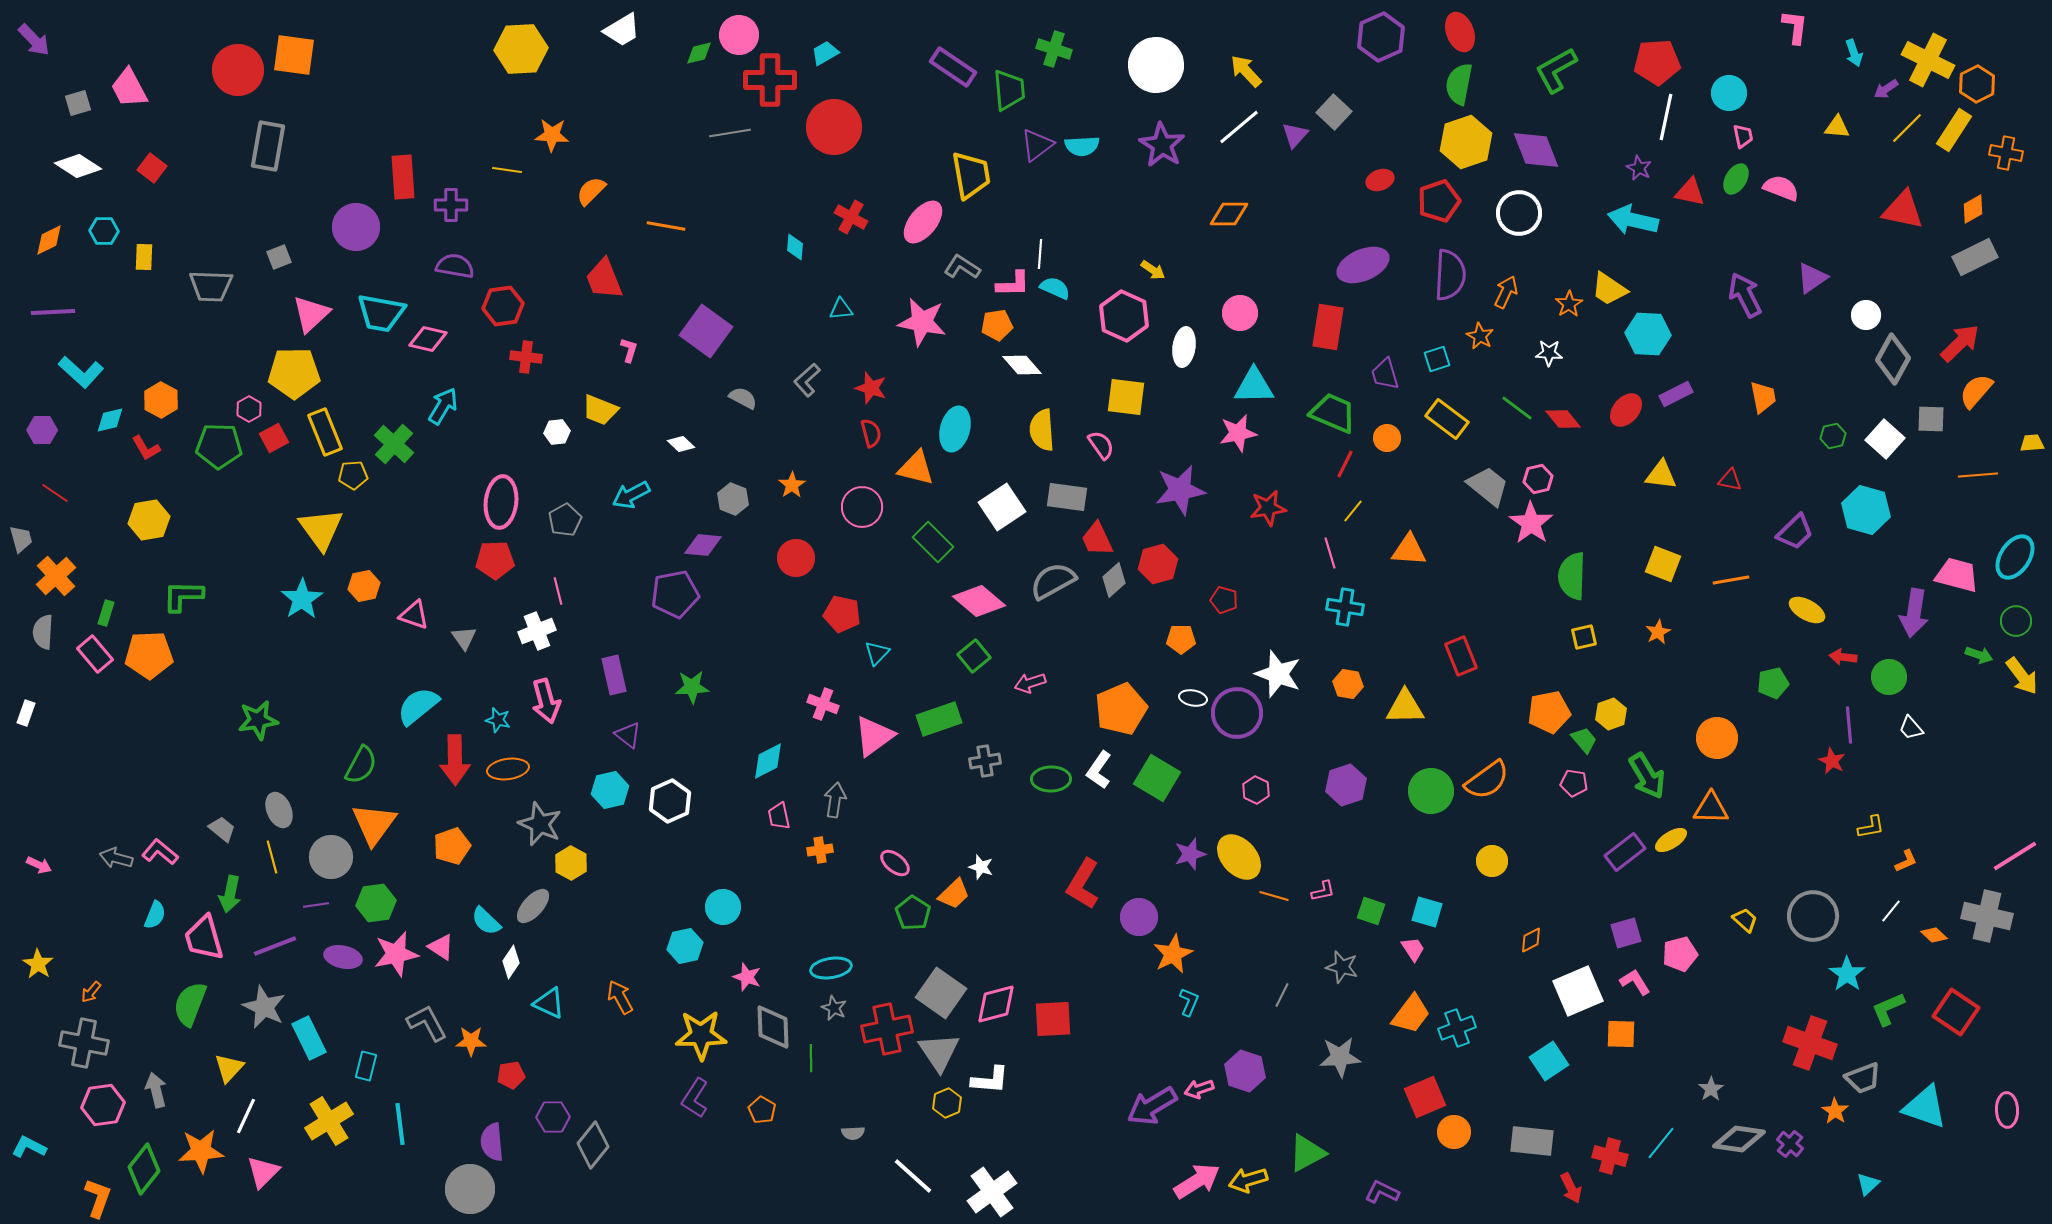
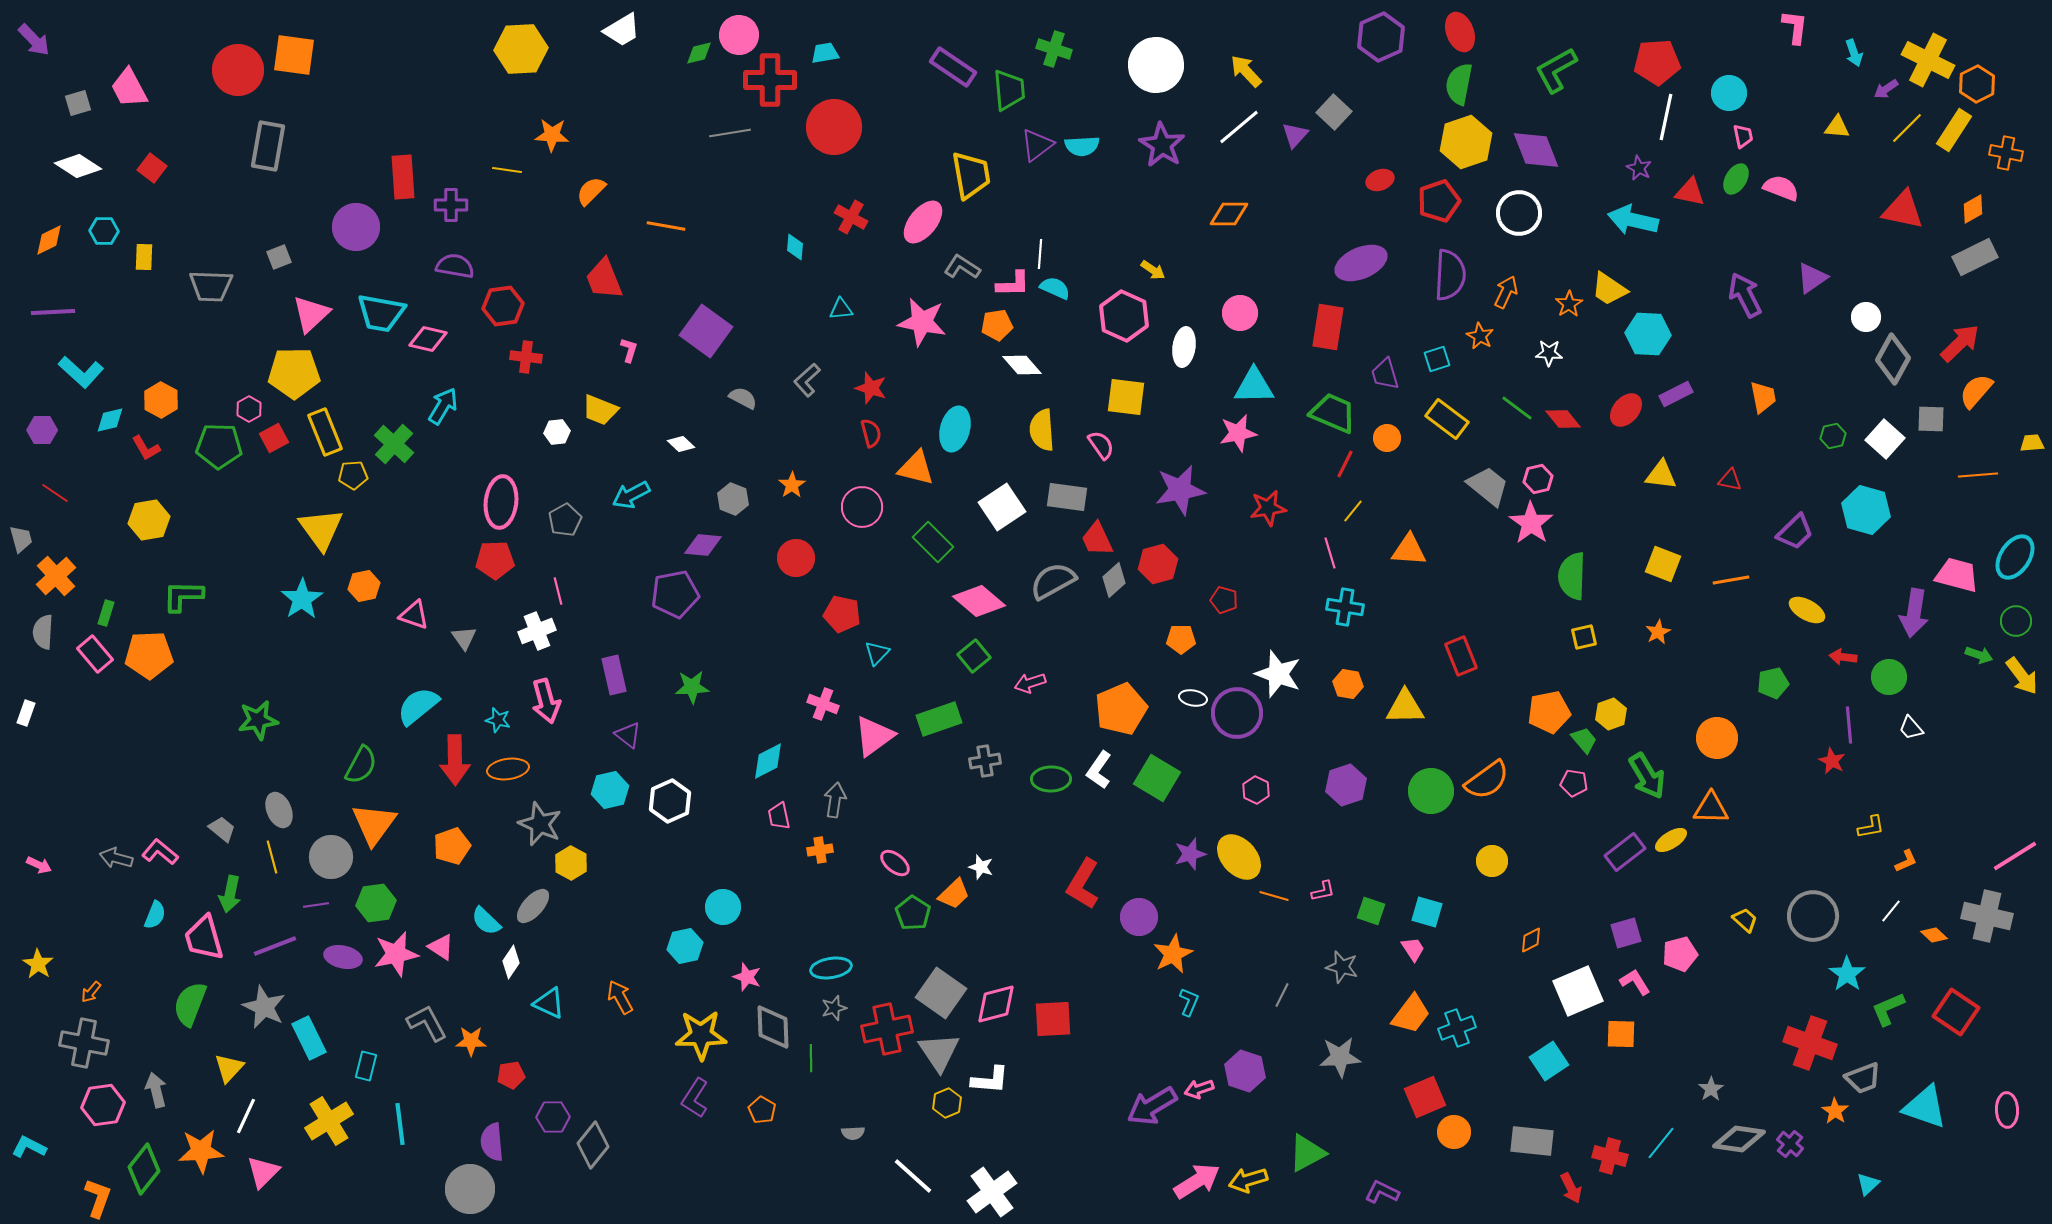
cyan trapezoid at (825, 53): rotated 20 degrees clockwise
purple ellipse at (1363, 265): moved 2 px left, 2 px up
white circle at (1866, 315): moved 2 px down
gray star at (834, 1008): rotated 30 degrees clockwise
